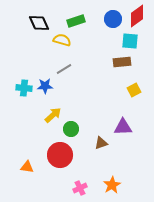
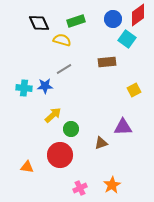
red diamond: moved 1 px right, 1 px up
cyan square: moved 3 px left, 2 px up; rotated 30 degrees clockwise
brown rectangle: moved 15 px left
